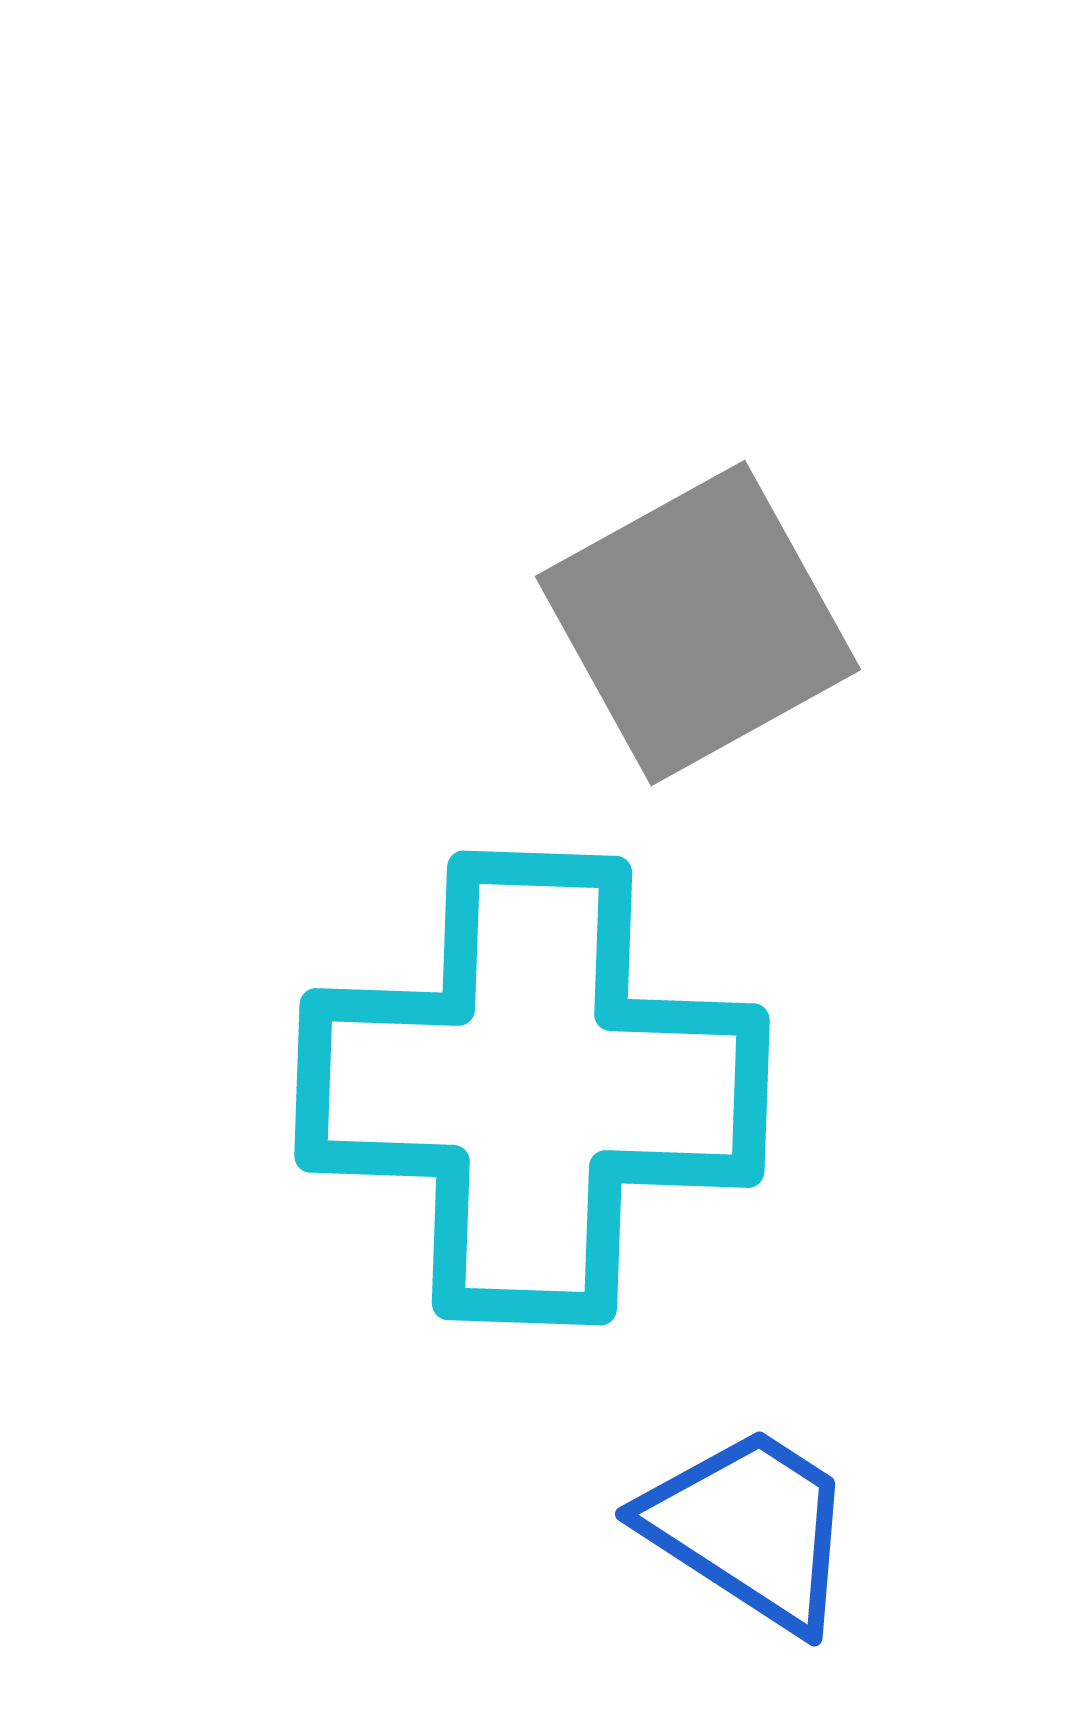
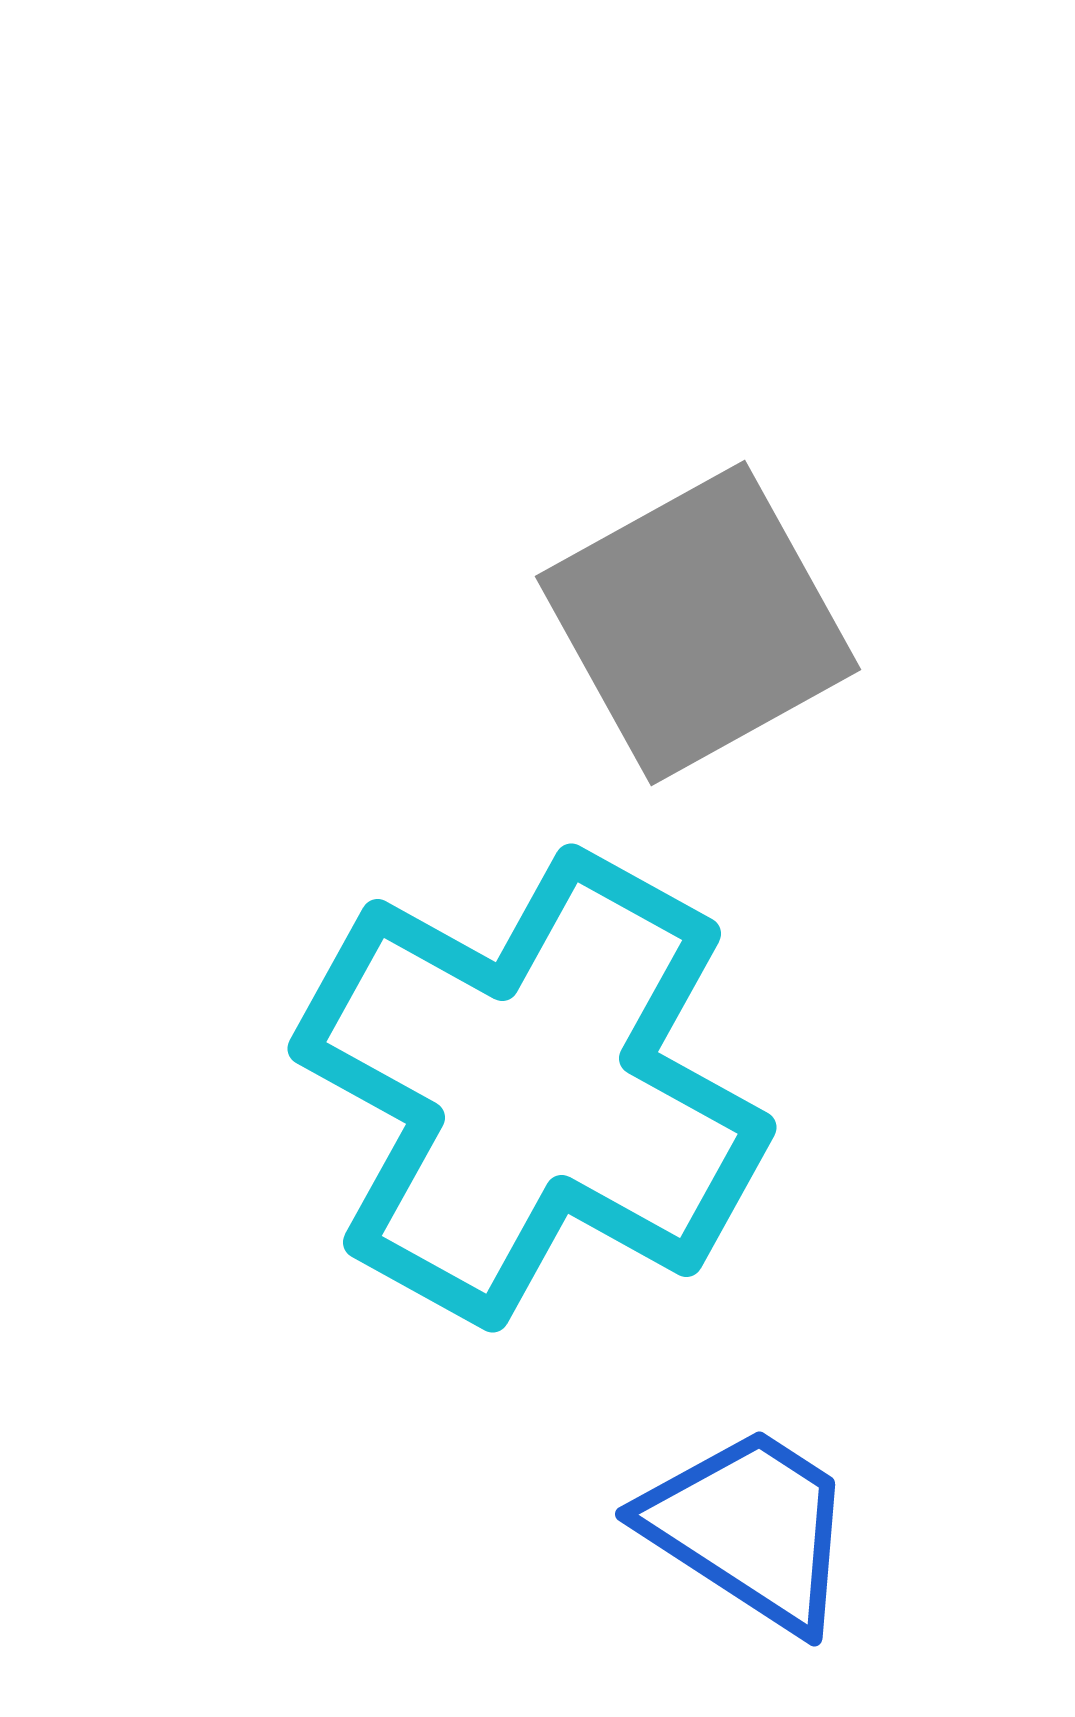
cyan cross: rotated 27 degrees clockwise
